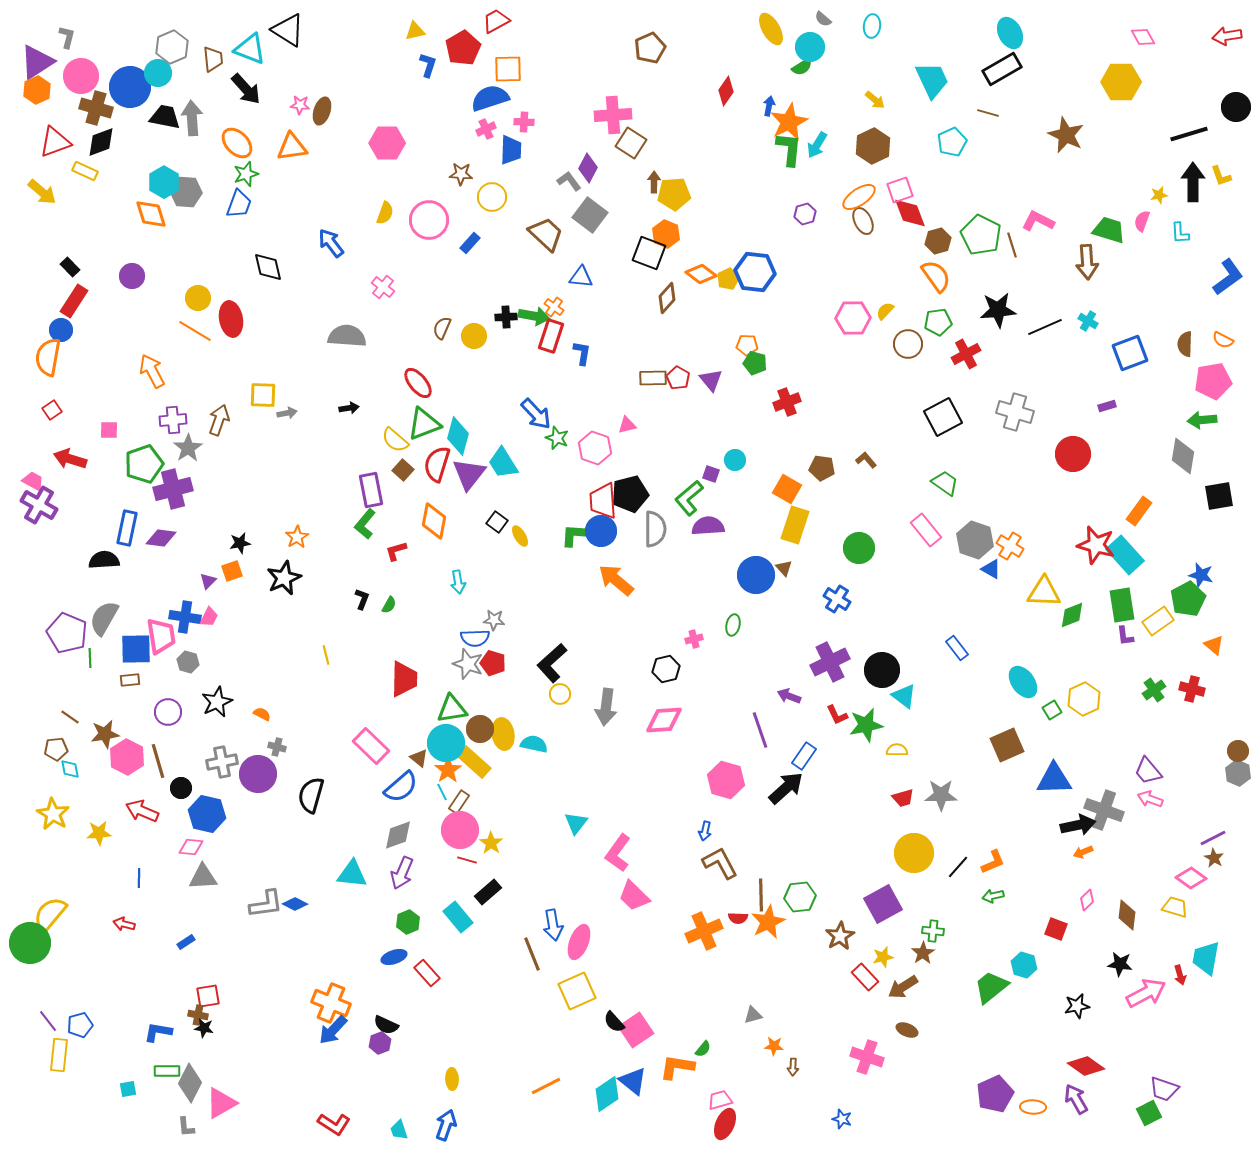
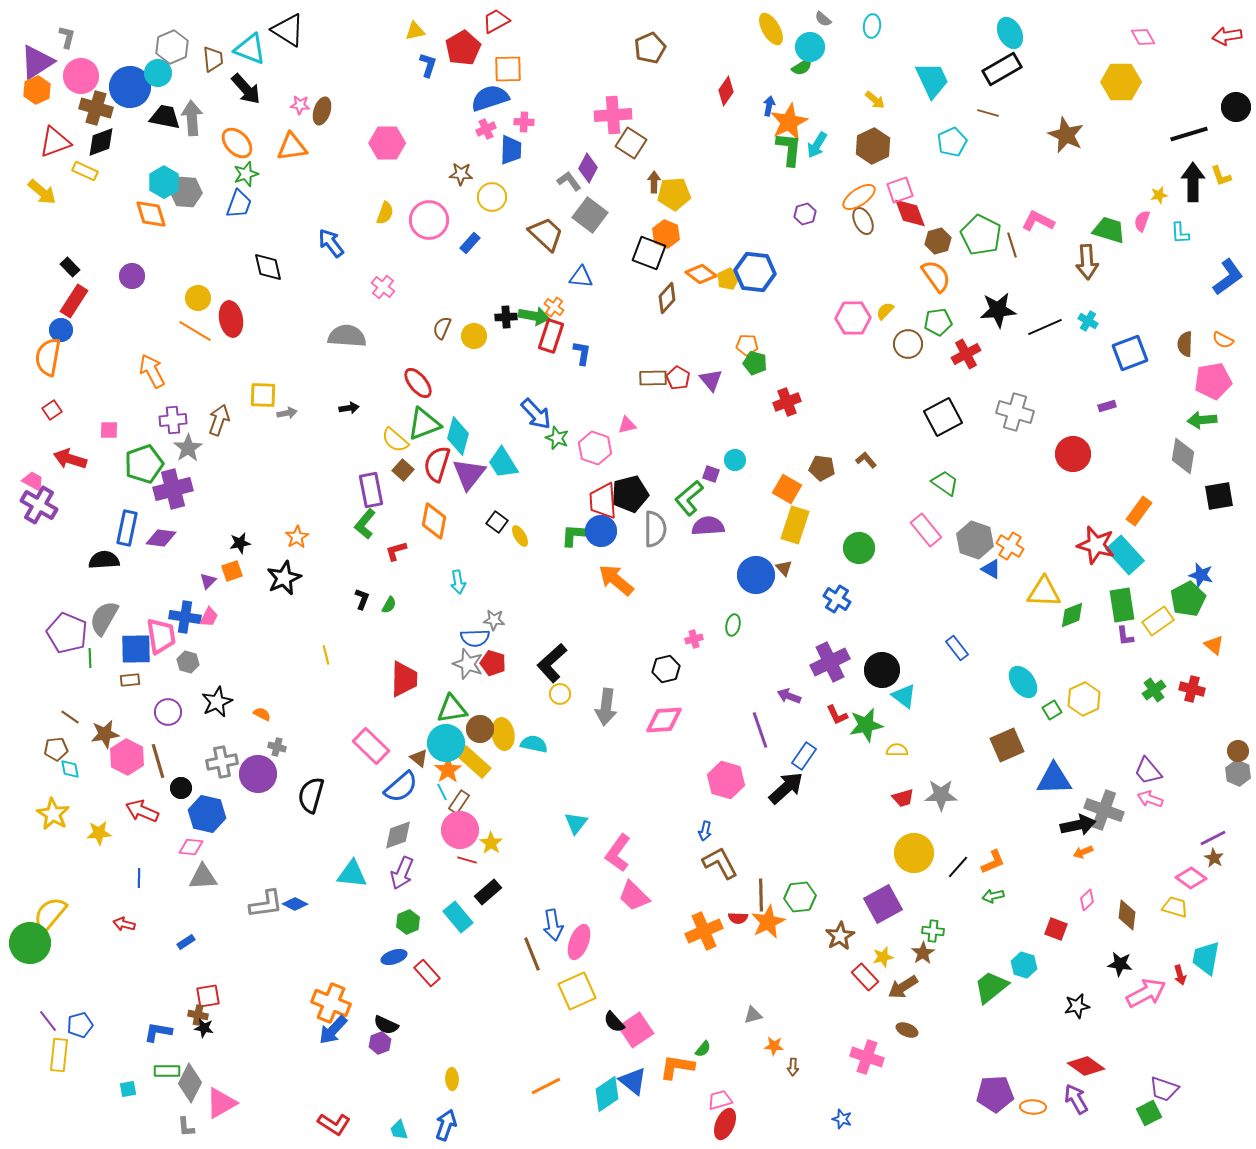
purple pentagon at (995, 1094): rotated 21 degrees clockwise
